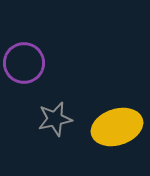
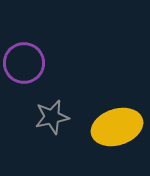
gray star: moved 3 px left, 2 px up
